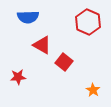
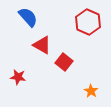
blue semicircle: rotated 130 degrees counterclockwise
red star: rotated 14 degrees clockwise
orange star: moved 2 px left, 1 px down
